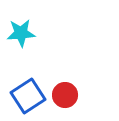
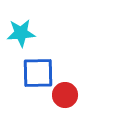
blue square: moved 10 px right, 23 px up; rotated 32 degrees clockwise
